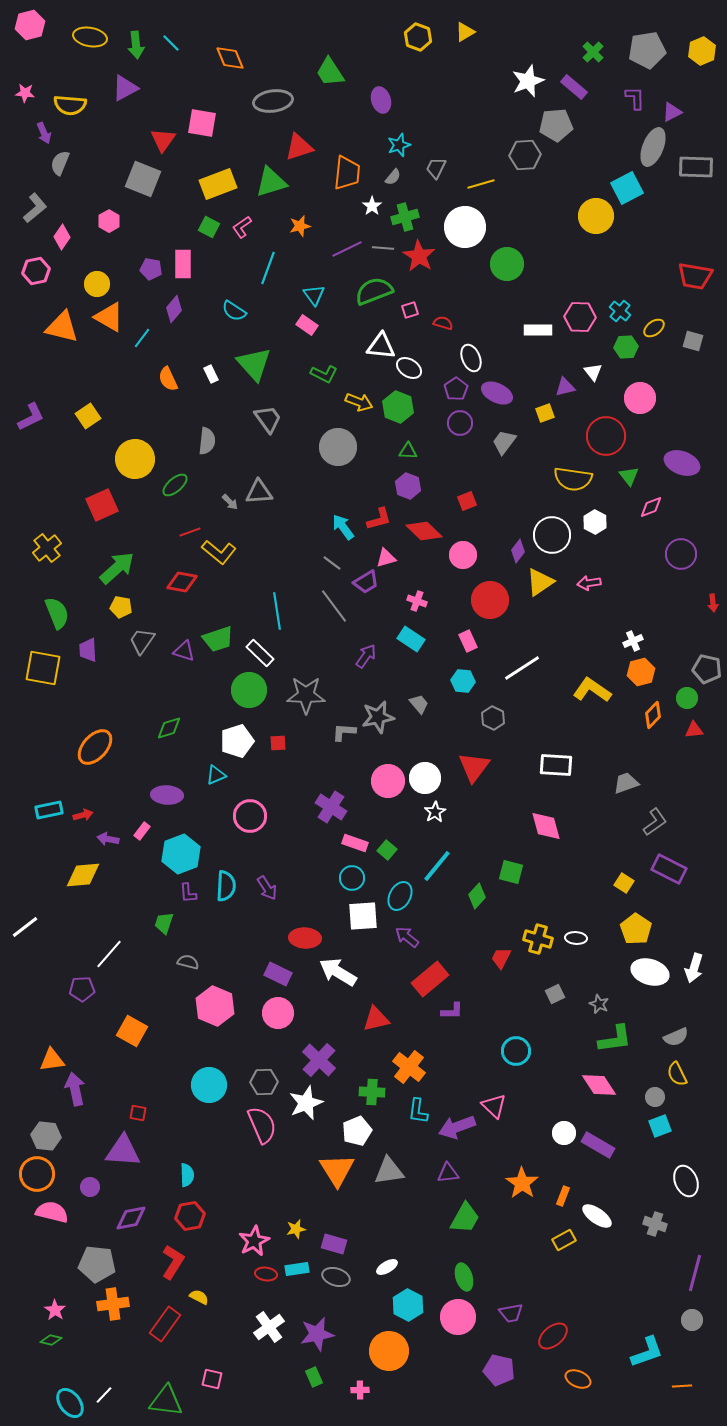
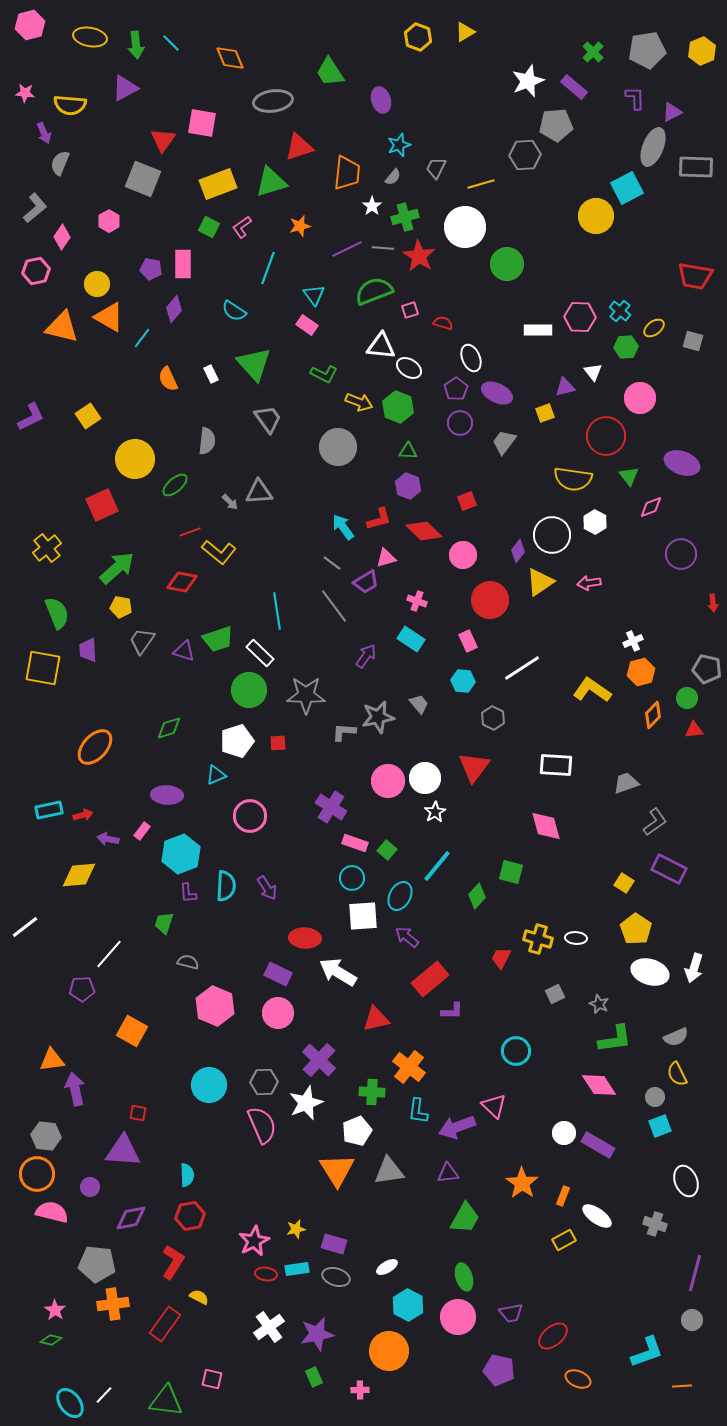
yellow diamond at (83, 875): moved 4 px left
